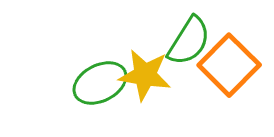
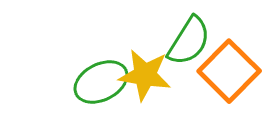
orange square: moved 6 px down
green ellipse: moved 1 px right, 1 px up
